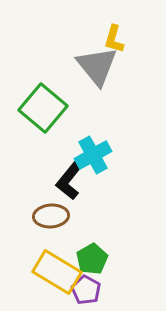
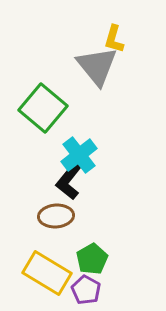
cyan cross: moved 14 px left; rotated 9 degrees counterclockwise
brown ellipse: moved 5 px right
yellow rectangle: moved 10 px left, 1 px down
